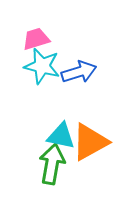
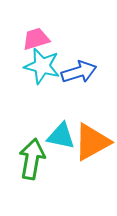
orange triangle: moved 2 px right
green arrow: moved 20 px left, 5 px up
